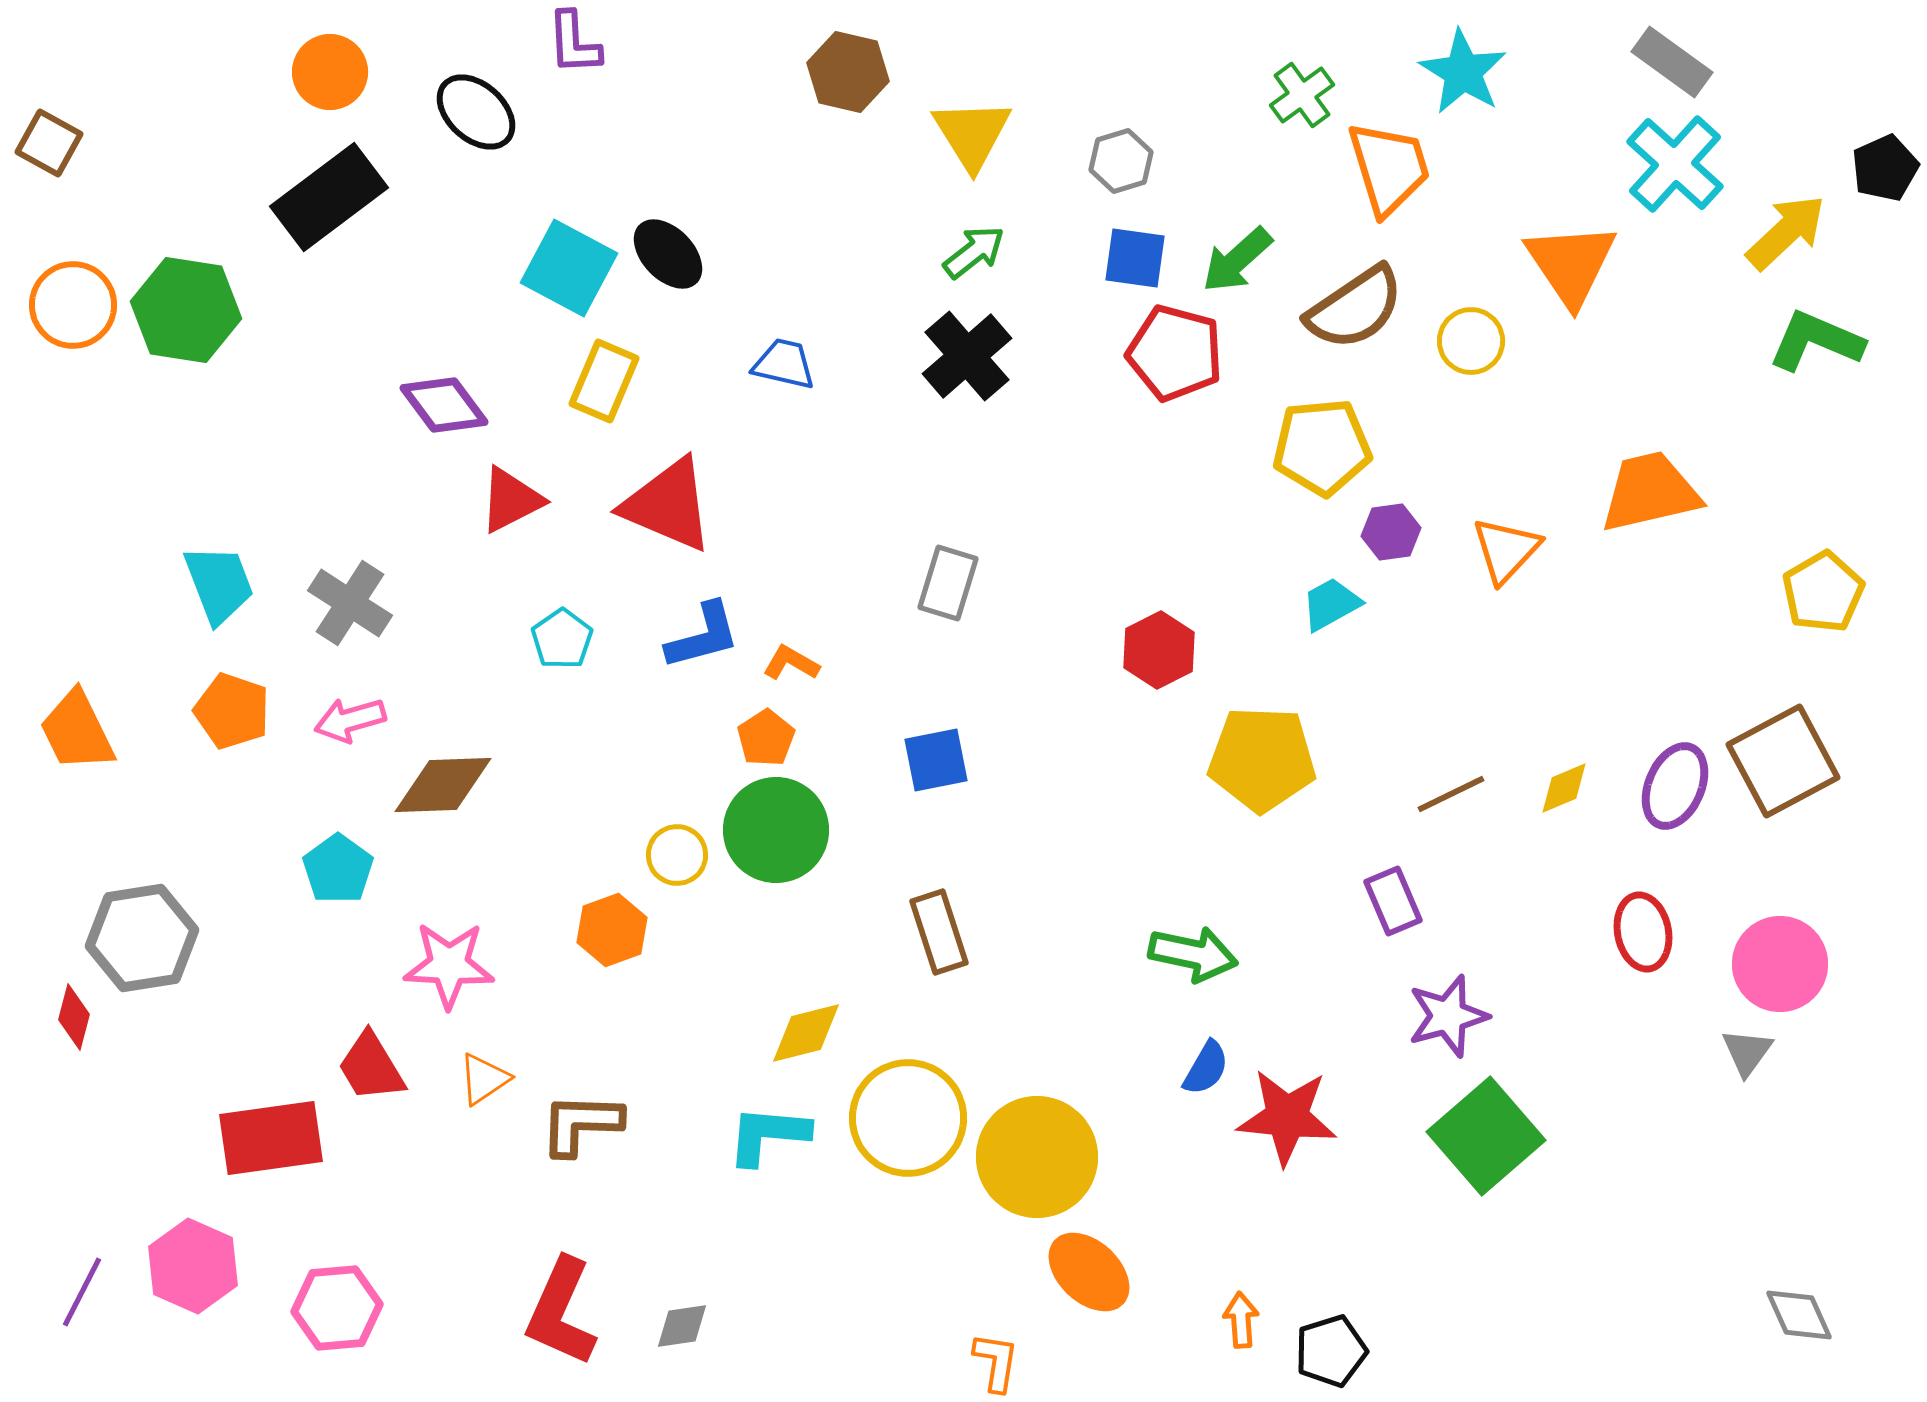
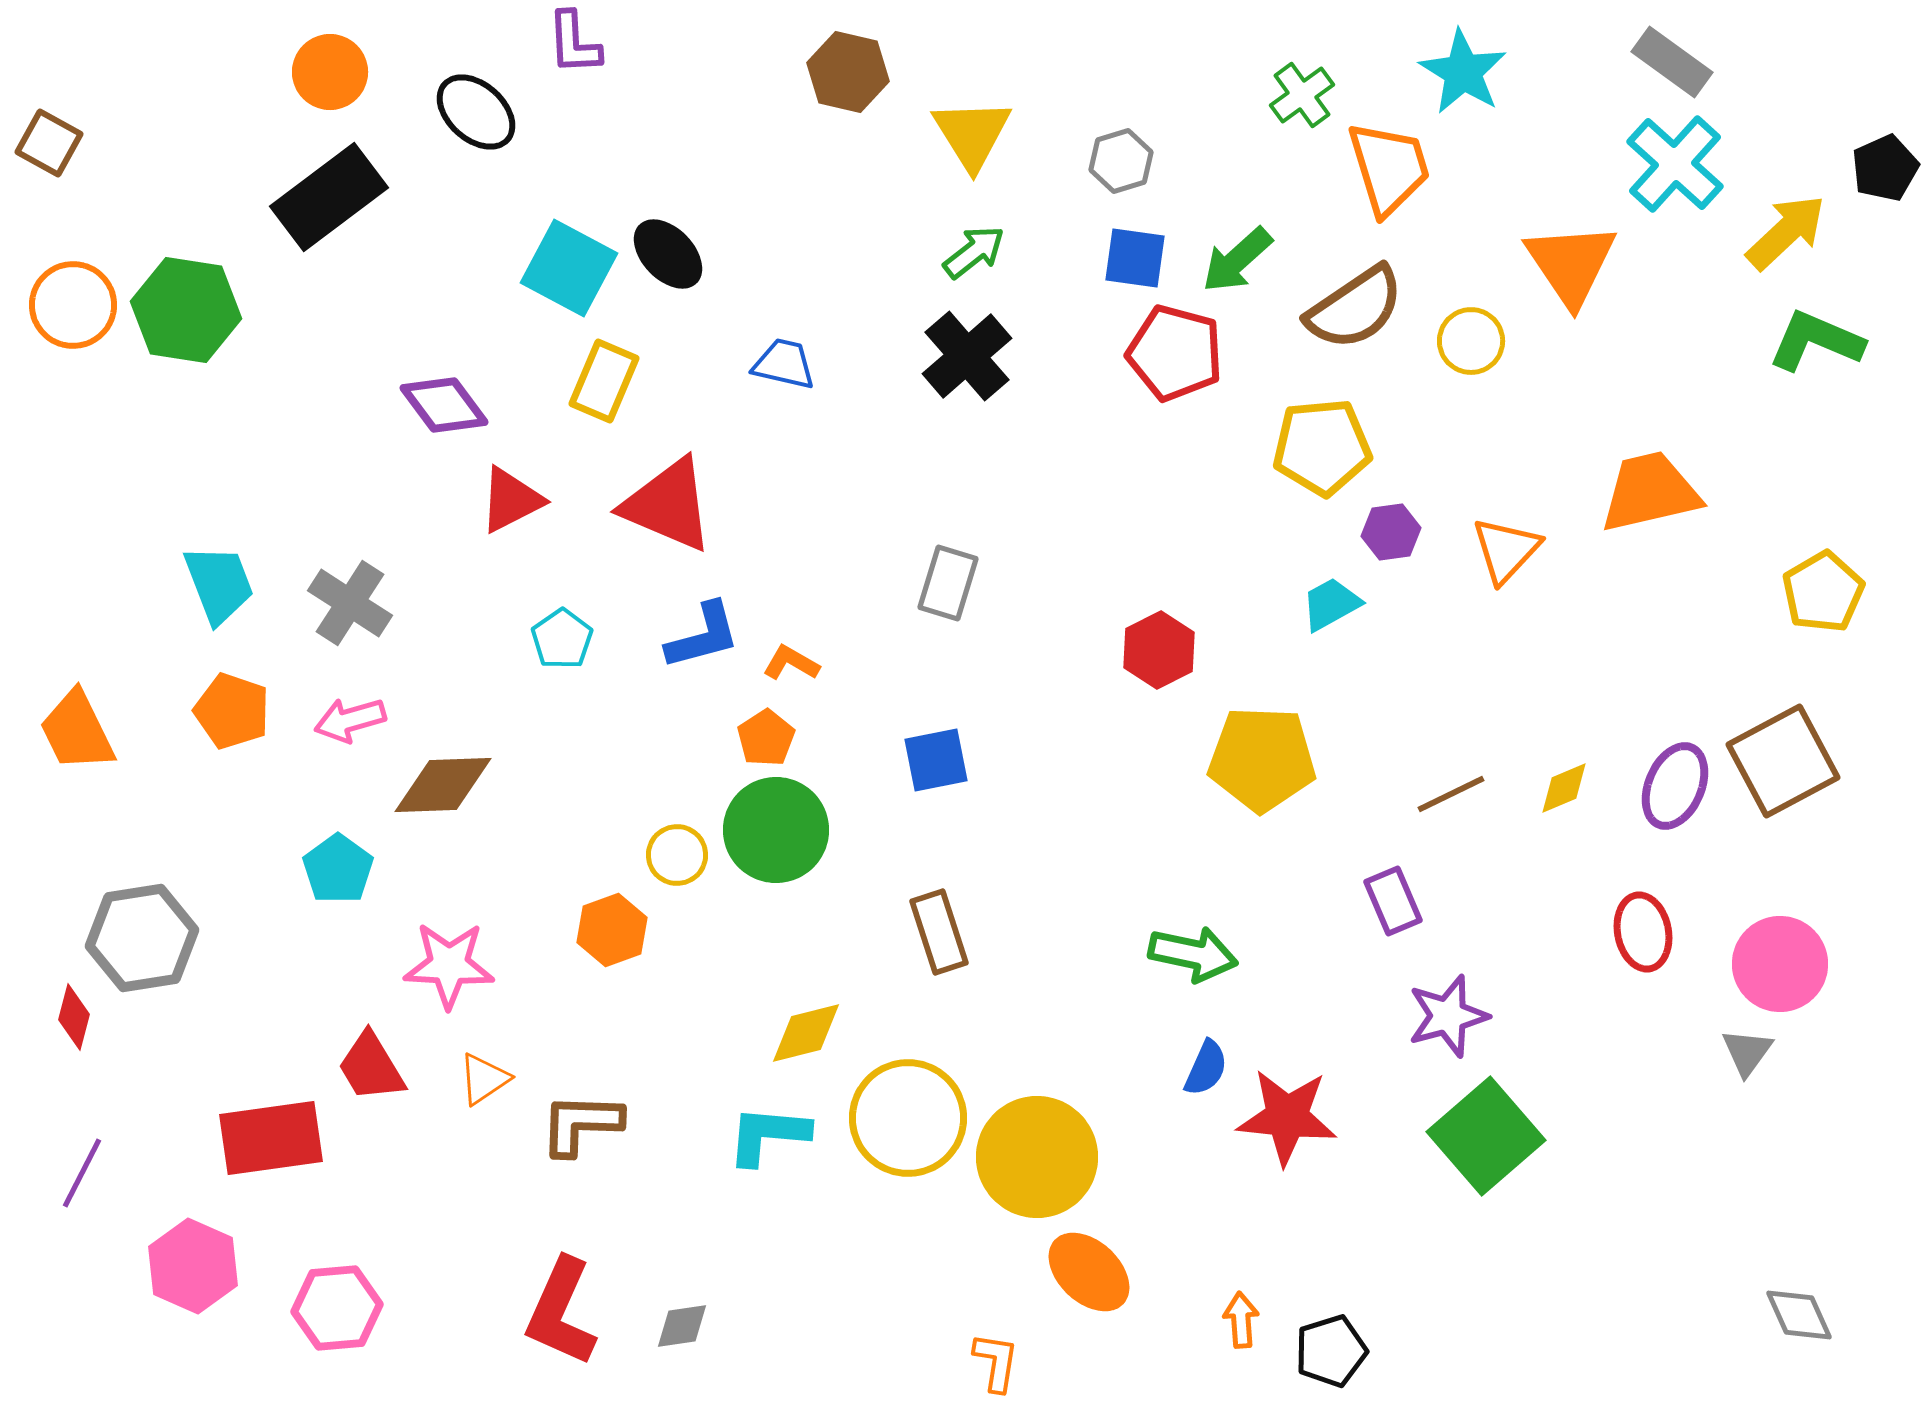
blue semicircle at (1206, 1068): rotated 6 degrees counterclockwise
purple line at (82, 1292): moved 119 px up
